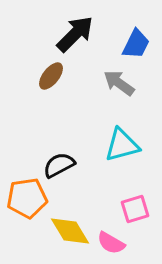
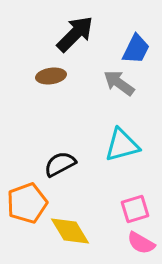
blue trapezoid: moved 5 px down
brown ellipse: rotated 44 degrees clockwise
black semicircle: moved 1 px right, 1 px up
orange pentagon: moved 5 px down; rotated 12 degrees counterclockwise
pink semicircle: moved 30 px right
